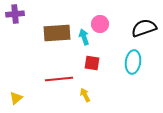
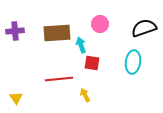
purple cross: moved 17 px down
cyan arrow: moved 3 px left, 8 px down
yellow triangle: rotated 24 degrees counterclockwise
